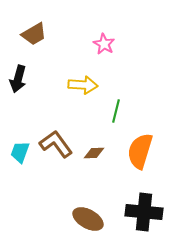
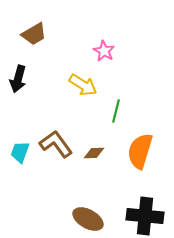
pink star: moved 7 px down
yellow arrow: rotated 28 degrees clockwise
black cross: moved 1 px right, 4 px down
